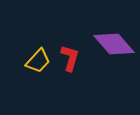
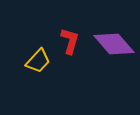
red L-shape: moved 17 px up
